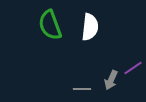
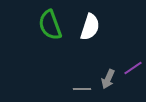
white semicircle: rotated 12 degrees clockwise
gray arrow: moved 3 px left, 1 px up
